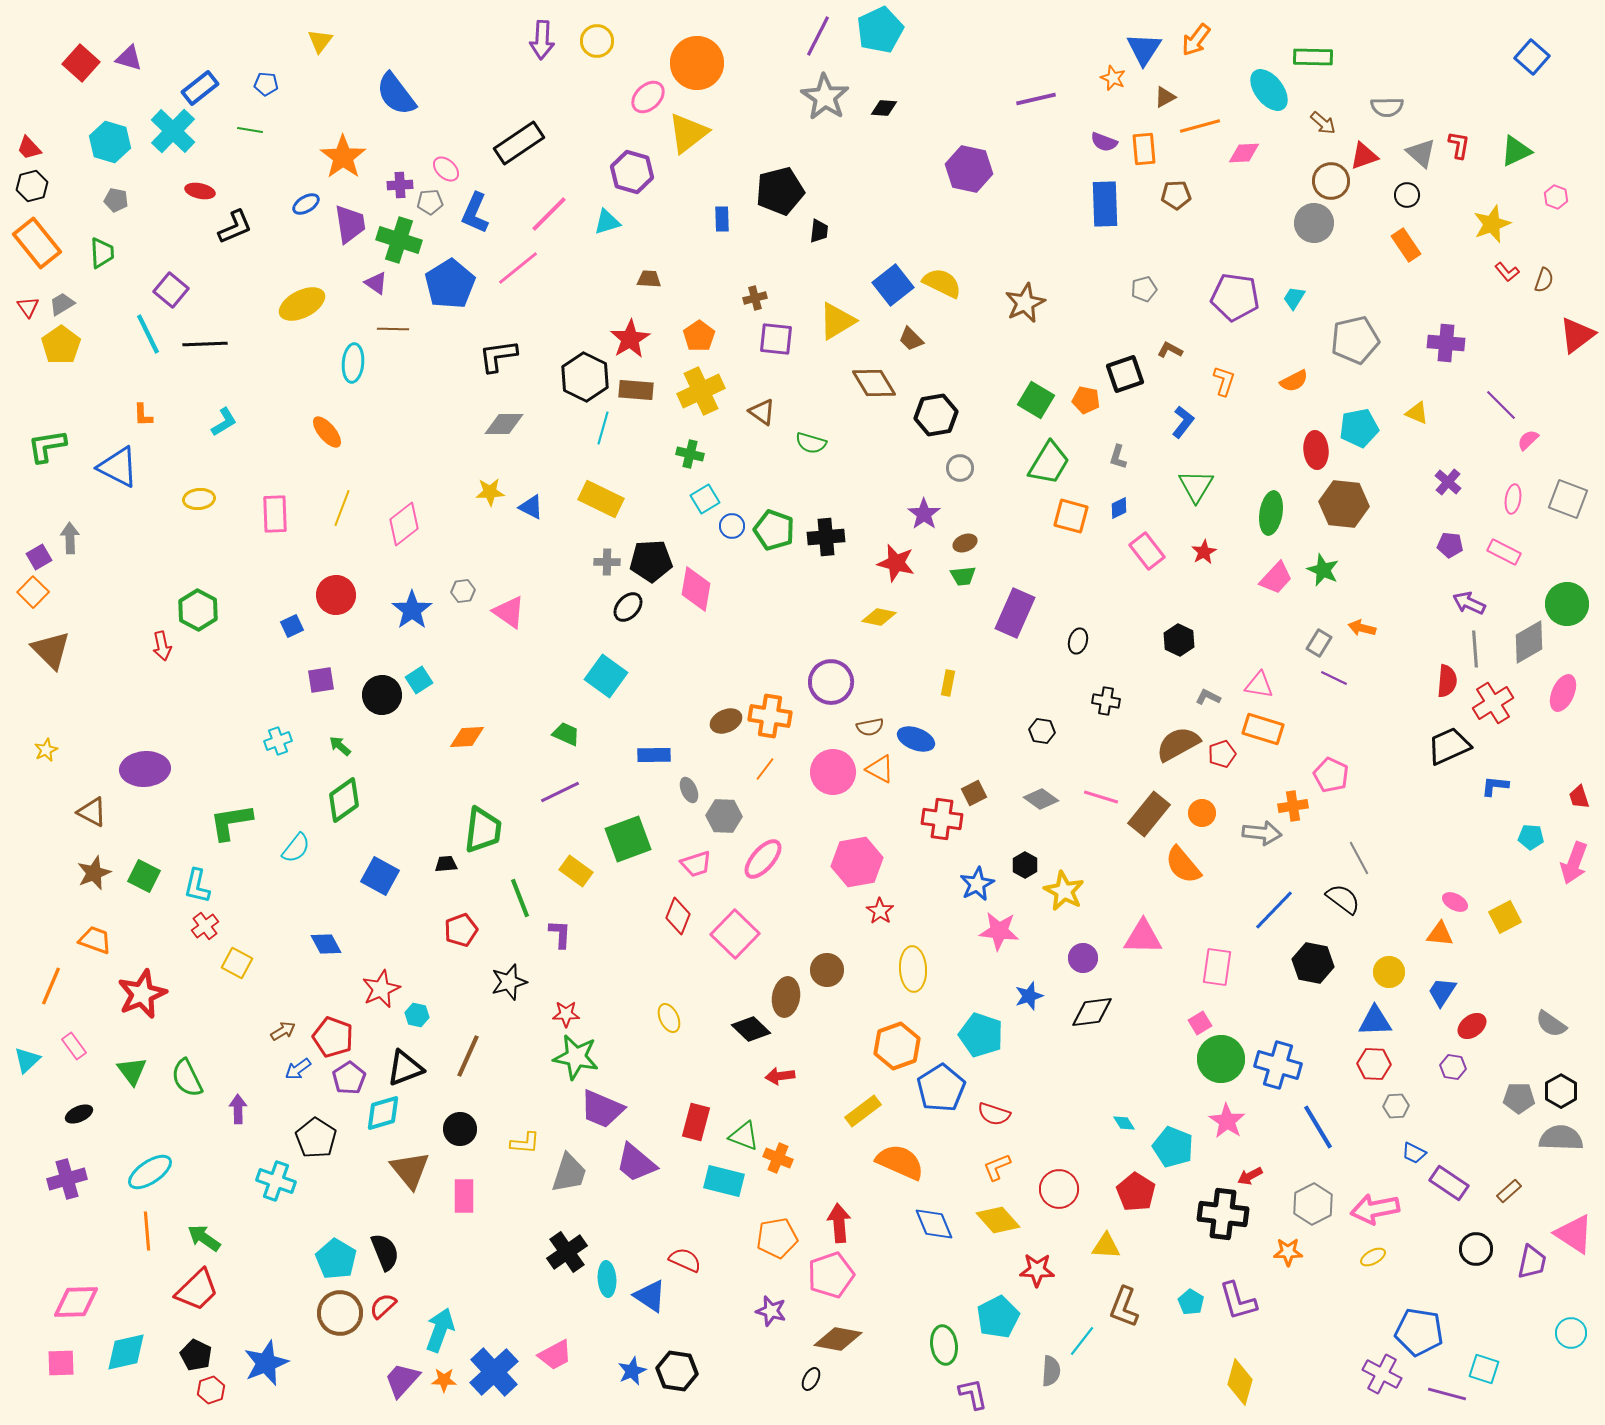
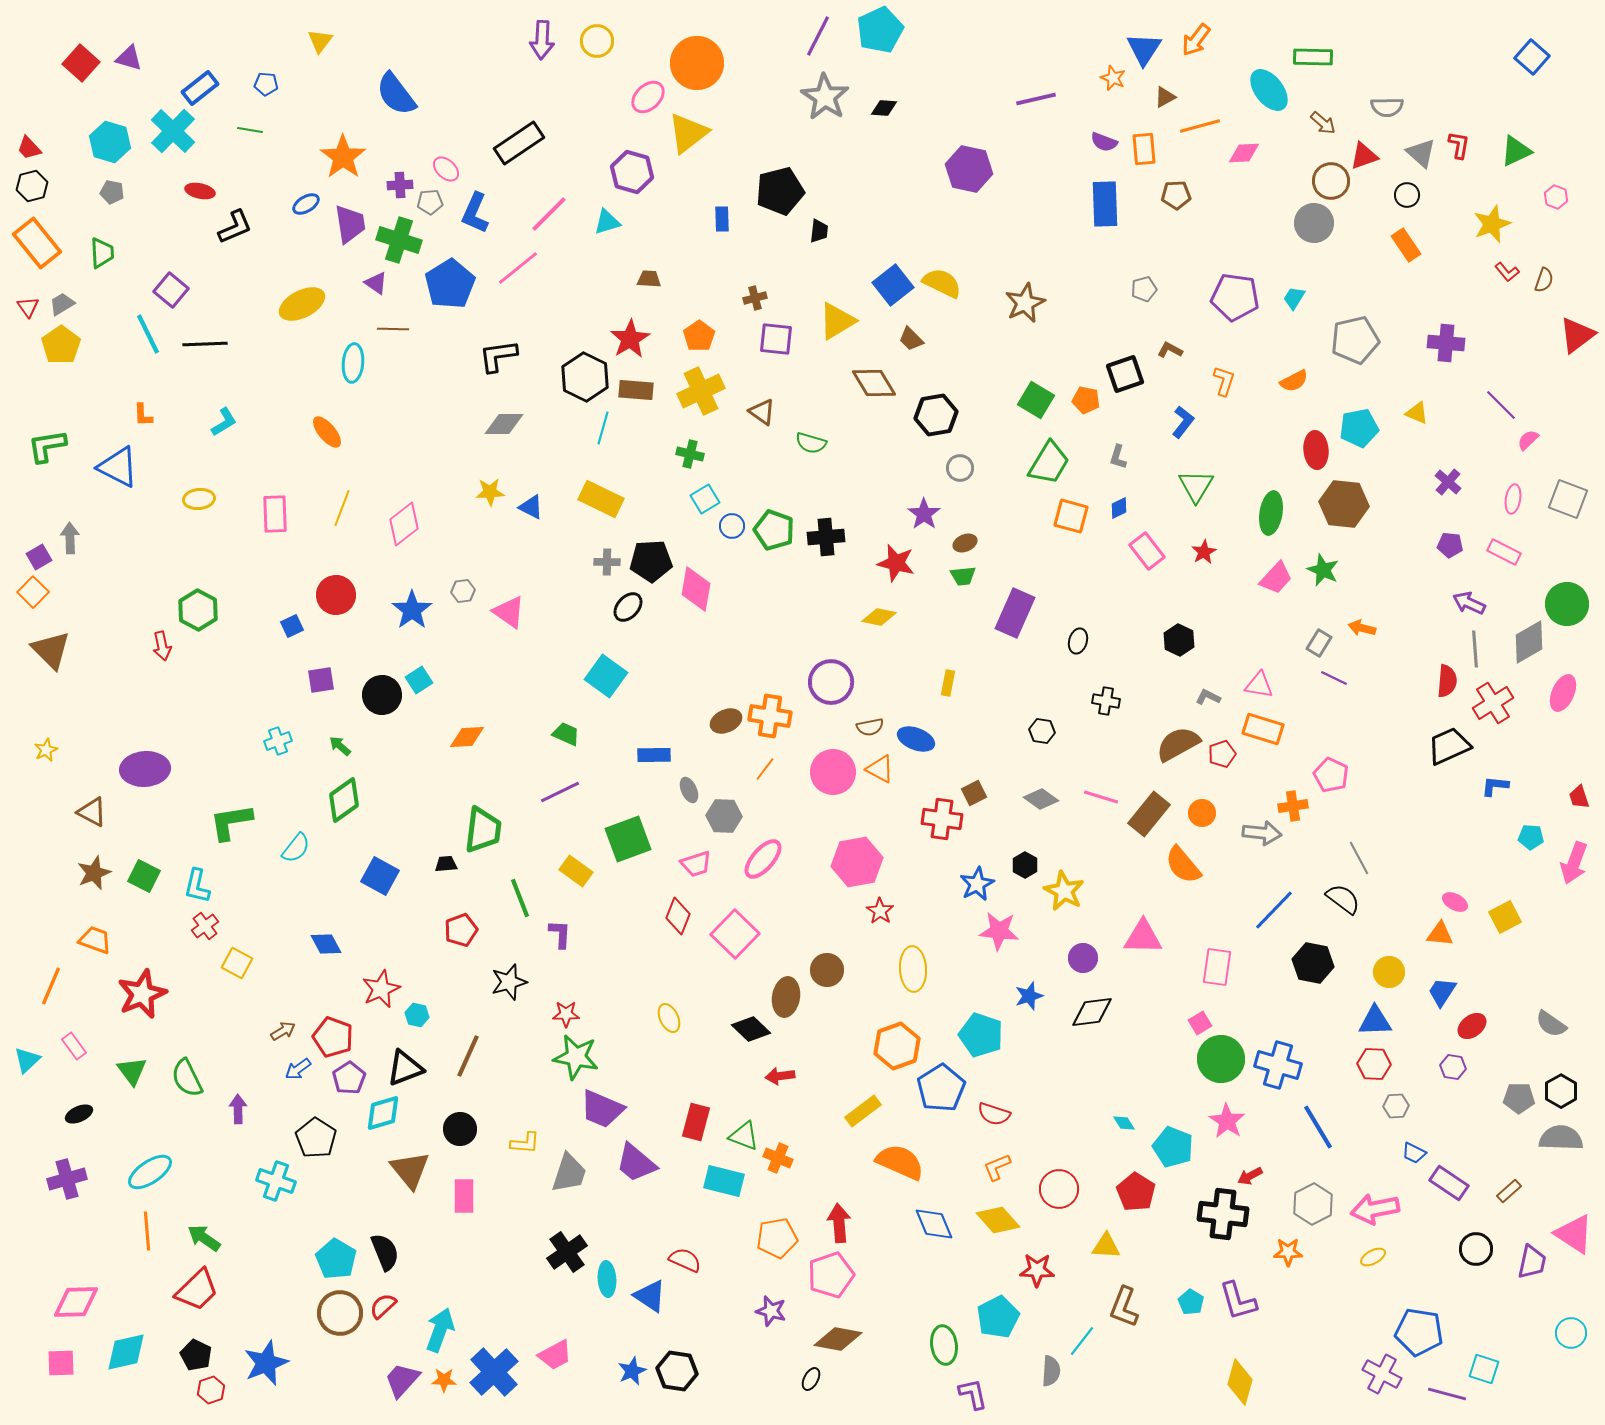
gray pentagon at (116, 200): moved 4 px left, 8 px up
